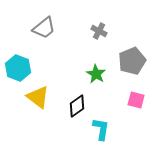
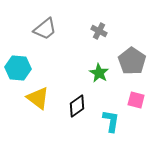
gray trapezoid: moved 1 px right, 1 px down
gray pentagon: rotated 16 degrees counterclockwise
cyan hexagon: rotated 15 degrees counterclockwise
green star: moved 3 px right, 1 px up
yellow triangle: moved 1 px down
cyan L-shape: moved 10 px right, 8 px up
